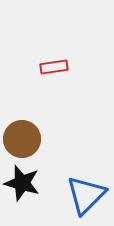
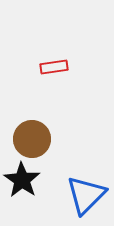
brown circle: moved 10 px right
black star: moved 3 px up; rotated 18 degrees clockwise
